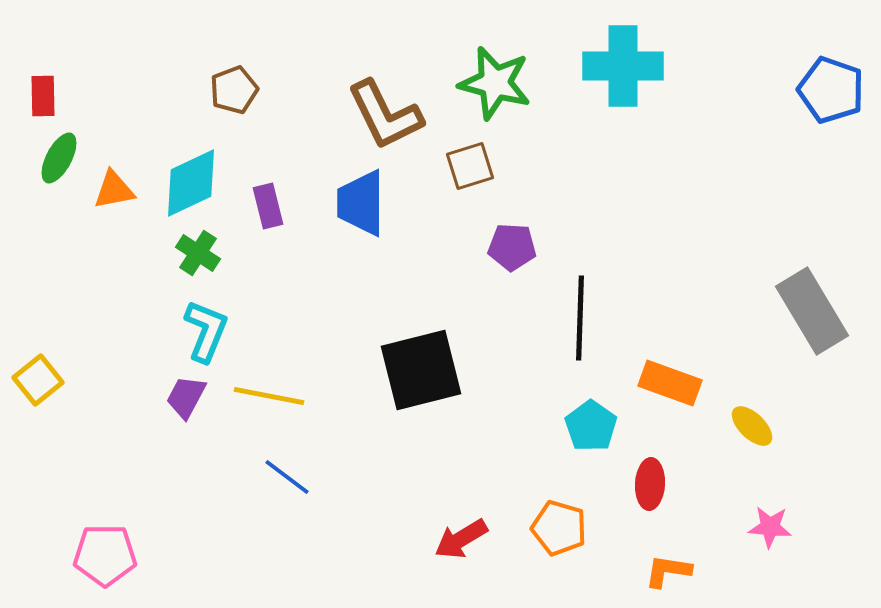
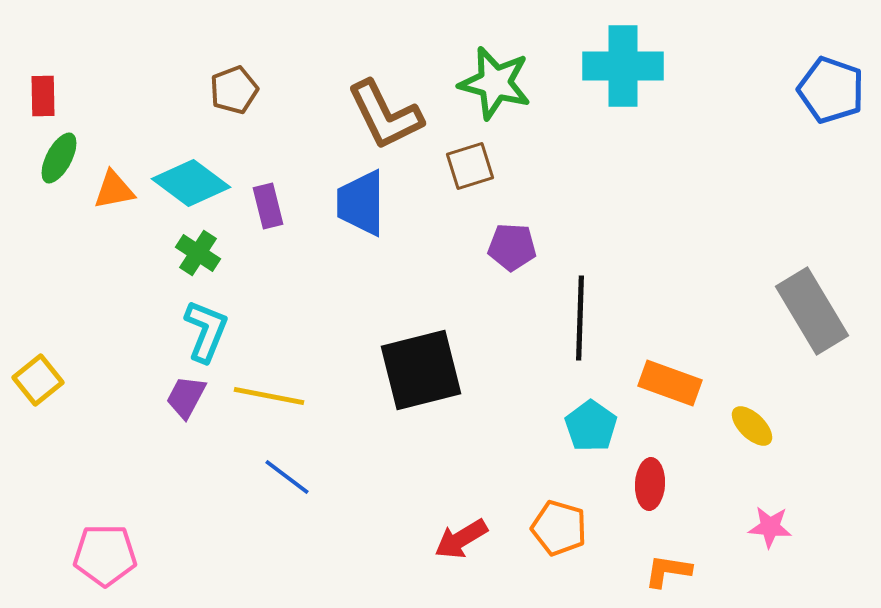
cyan diamond: rotated 62 degrees clockwise
